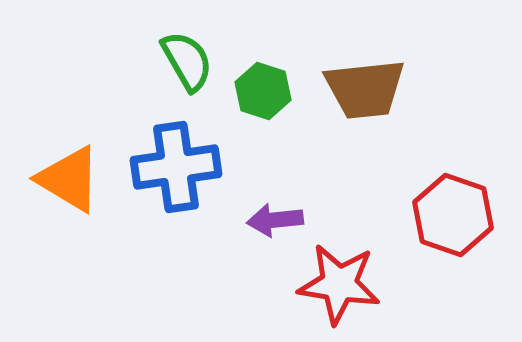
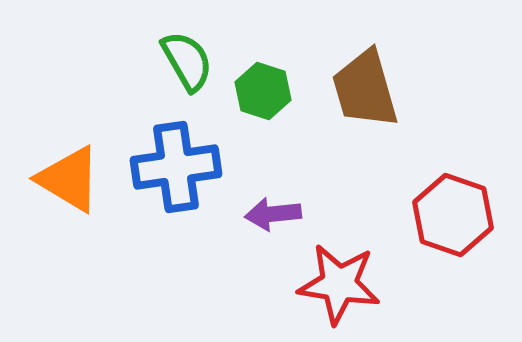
brown trapezoid: rotated 80 degrees clockwise
purple arrow: moved 2 px left, 6 px up
